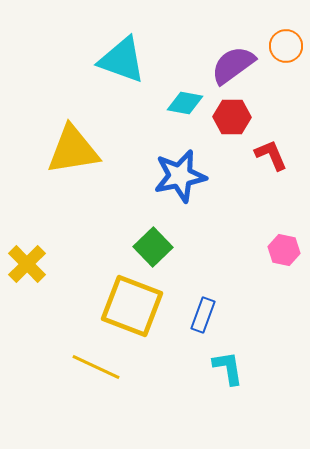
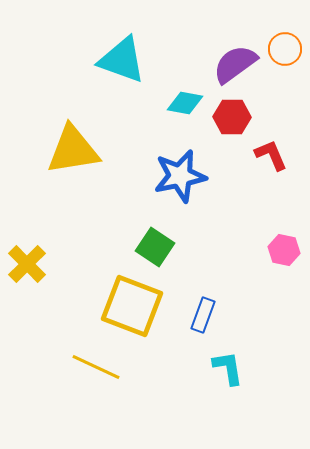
orange circle: moved 1 px left, 3 px down
purple semicircle: moved 2 px right, 1 px up
green square: moved 2 px right; rotated 12 degrees counterclockwise
